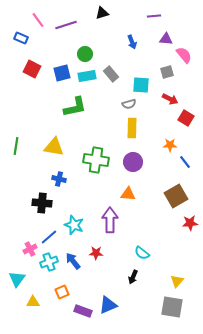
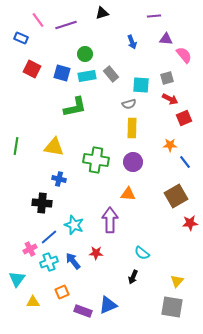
gray square at (167, 72): moved 6 px down
blue square at (62, 73): rotated 30 degrees clockwise
red square at (186, 118): moved 2 px left; rotated 35 degrees clockwise
